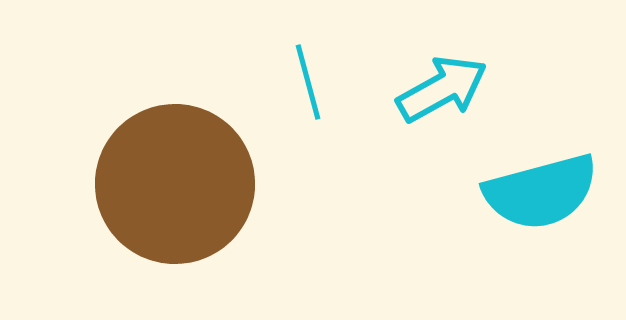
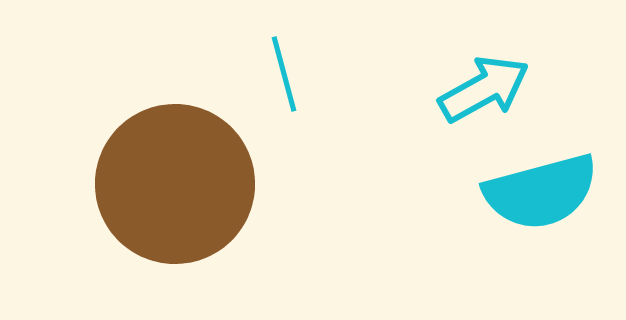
cyan line: moved 24 px left, 8 px up
cyan arrow: moved 42 px right
